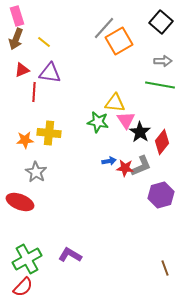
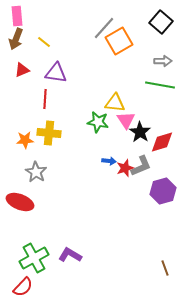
pink rectangle: rotated 12 degrees clockwise
purple triangle: moved 6 px right
red line: moved 11 px right, 7 px down
red diamond: rotated 35 degrees clockwise
blue arrow: rotated 16 degrees clockwise
red star: rotated 24 degrees counterclockwise
purple hexagon: moved 2 px right, 4 px up
green cross: moved 7 px right, 1 px up
